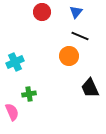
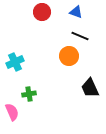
blue triangle: rotated 48 degrees counterclockwise
